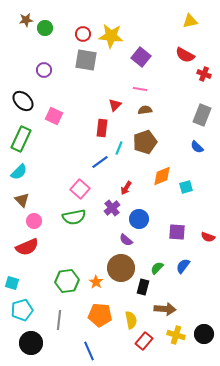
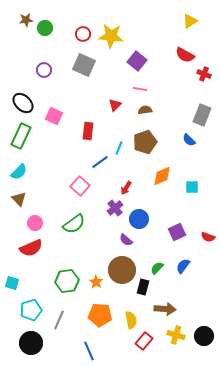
yellow triangle at (190, 21): rotated 21 degrees counterclockwise
purple square at (141, 57): moved 4 px left, 4 px down
gray square at (86, 60): moved 2 px left, 5 px down; rotated 15 degrees clockwise
black ellipse at (23, 101): moved 2 px down
red rectangle at (102, 128): moved 14 px left, 3 px down
green rectangle at (21, 139): moved 3 px up
blue semicircle at (197, 147): moved 8 px left, 7 px up
cyan square at (186, 187): moved 6 px right; rotated 16 degrees clockwise
pink square at (80, 189): moved 3 px up
brown triangle at (22, 200): moved 3 px left, 1 px up
purple cross at (112, 208): moved 3 px right
green semicircle at (74, 217): moved 7 px down; rotated 25 degrees counterclockwise
pink circle at (34, 221): moved 1 px right, 2 px down
purple square at (177, 232): rotated 30 degrees counterclockwise
red semicircle at (27, 247): moved 4 px right, 1 px down
brown circle at (121, 268): moved 1 px right, 2 px down
cyan pentagon at (22, 310): moved 9 px right
gray line at (59, 320): rotated 18 degrees clockwise
black circle at (204, 334): moved 2 px down
